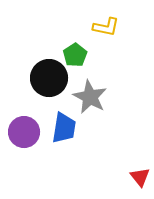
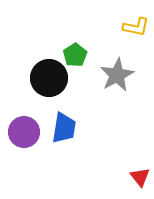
yellow L-shape: moved 30 px right
gray star: moved 27 px right, 22 px up; rotated 16 degrees clockwise
